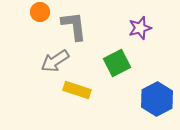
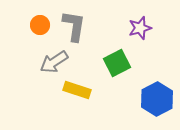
orange circle: moved 13 px down
gray L-shape: rotated 16 degrees clockwise
gray arrow: moved 1 px left, 1 px down
